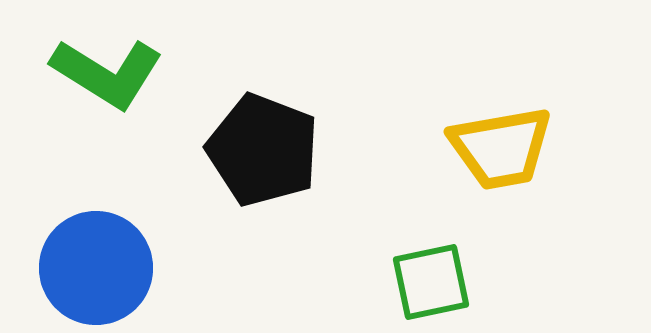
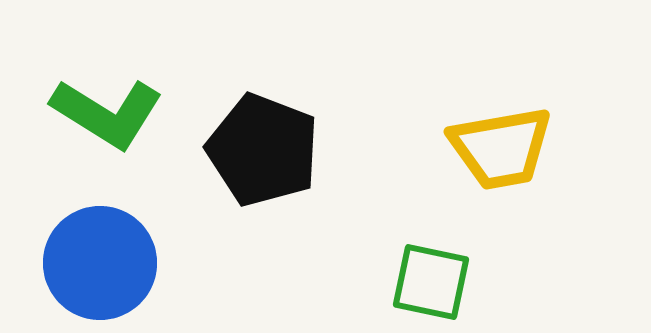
green L-shape: moved 40 px down
blue circle: moved 4 px right, 5 px up
green square: rotated 24 degrees clockwise
